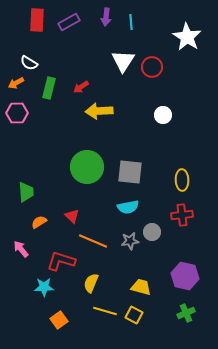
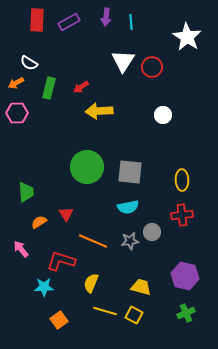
red triangle: moved 6 px left, 2 px up; rotated 14 degrees clockwise
